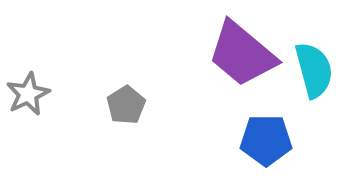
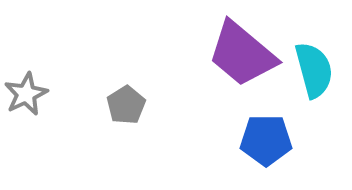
gray star: moved 2 px left
